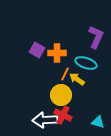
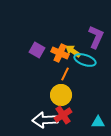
orange cross: moved 3 px right; rotated 24 degrees clockwise
cyan ellipse: moved 1 px left, 3 px up
yellow arrow: moved 4 px left, 28 px up
red cross: rotated 30 degrees clockwise
cyan triangle: rotated 16 degrees counterclockwise
